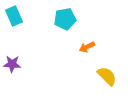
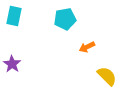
cyan rectangle: rotated 36 degrees clockwise
purple star: rotated 30 degrees clockwise
